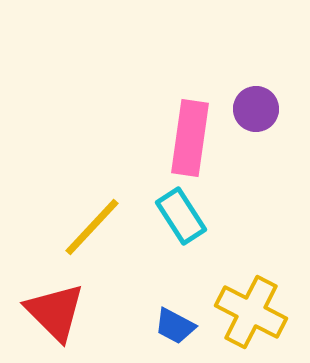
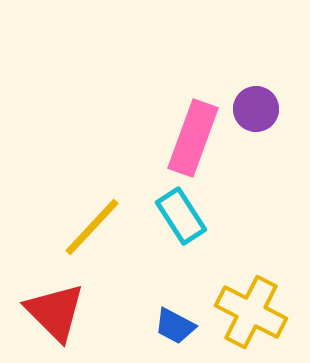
pink rectangle: moved 3 px right; rotated 12 degrees clockwise
